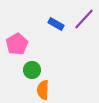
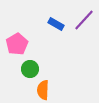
purple line: moved 1 px down
green circle: moved 2 px left, 1 px up
